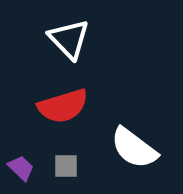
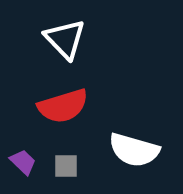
white triangle: moved 4 px left
white semicircle: moved 2 px down; rotated 21 degrees counterclockwise
purple trapezoid: moved 2 px right, 6 px up
